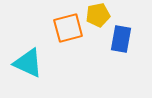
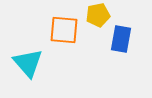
orange square: moved 4 px left, 2 px down; rotated 20 degrees clockwise
cyan triangle: rotated 24 degrees clockwise
